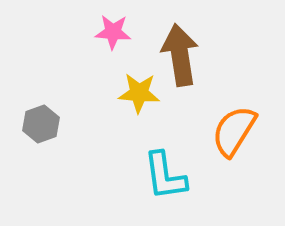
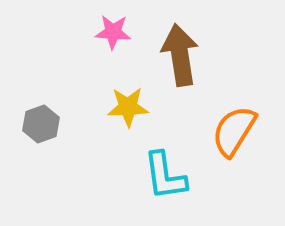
yellow star: moved 11 px left, 14 px down; rotated 6 degrees counterclockwise
